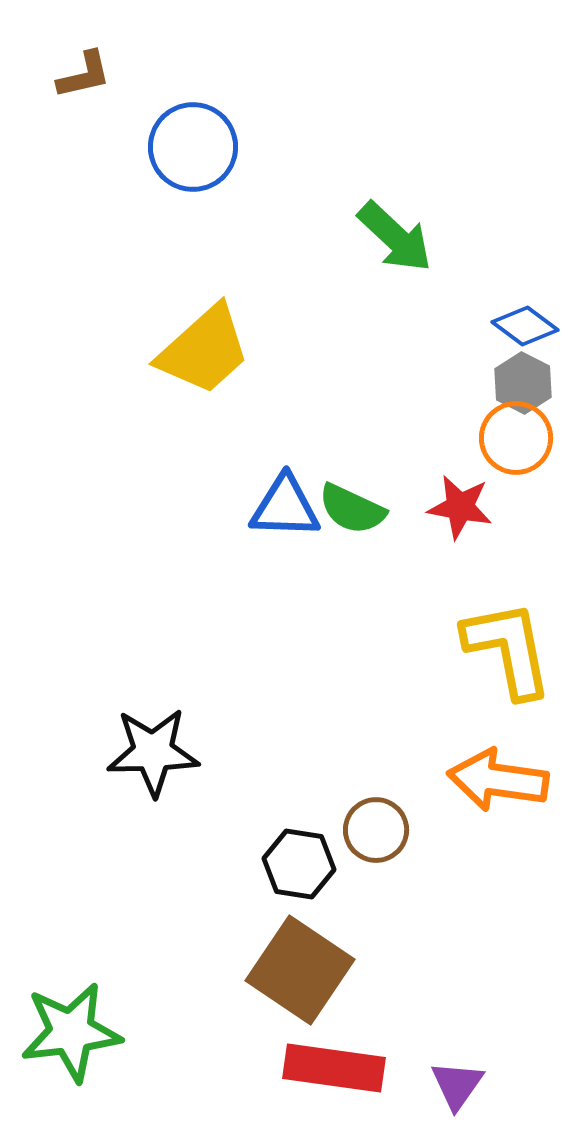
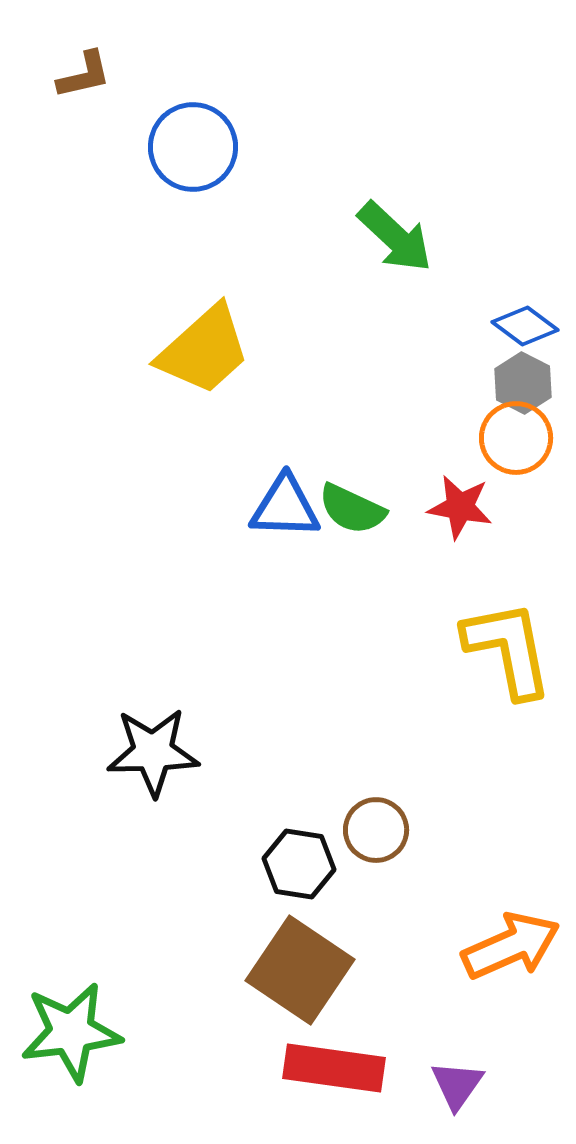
orange arrow: moved 13 px right, 166 px down; rotated 148 degrees clockwise
